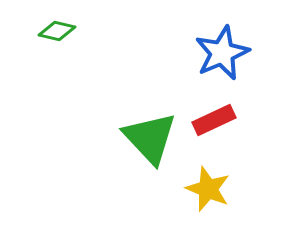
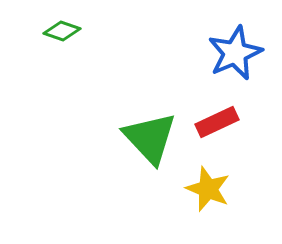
green diamond: moved 5 px right; rotated 6 degrees clockwise
blue star: moved 13 px right
red rectangle: moved 3 px right, 2 px down
